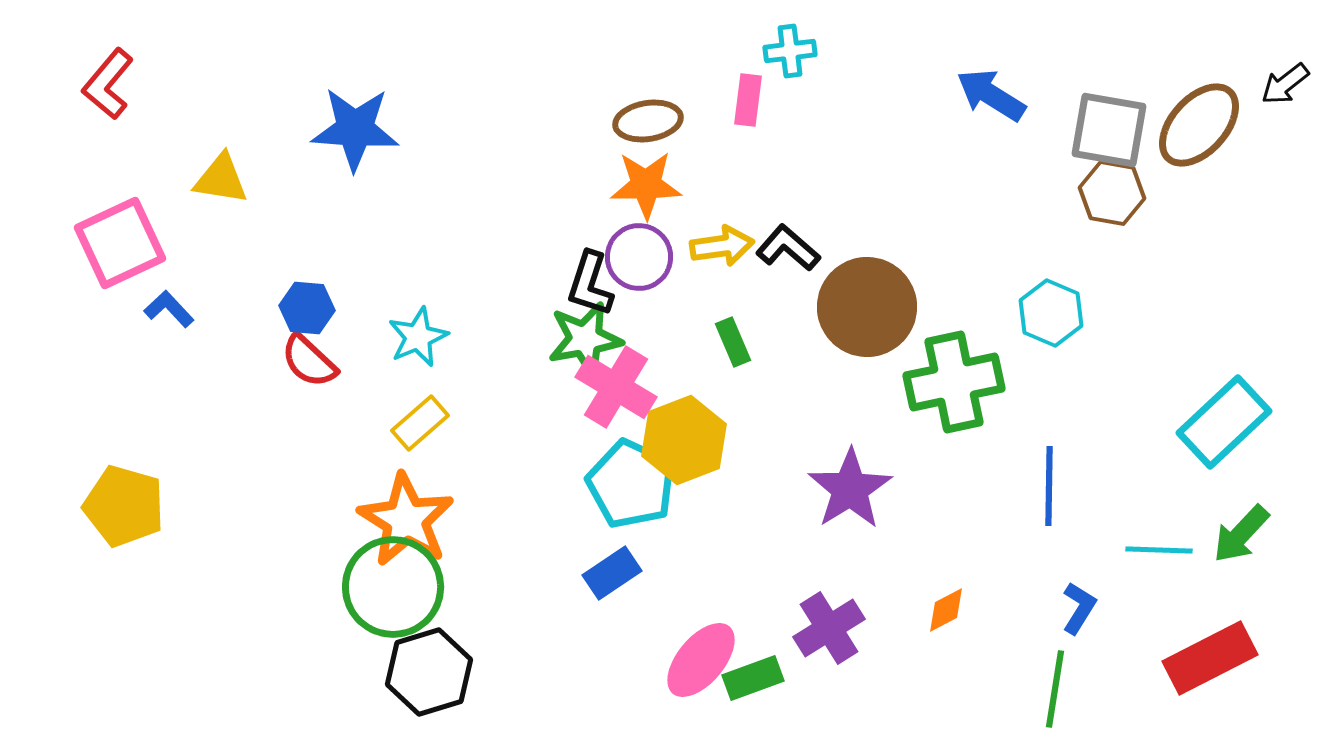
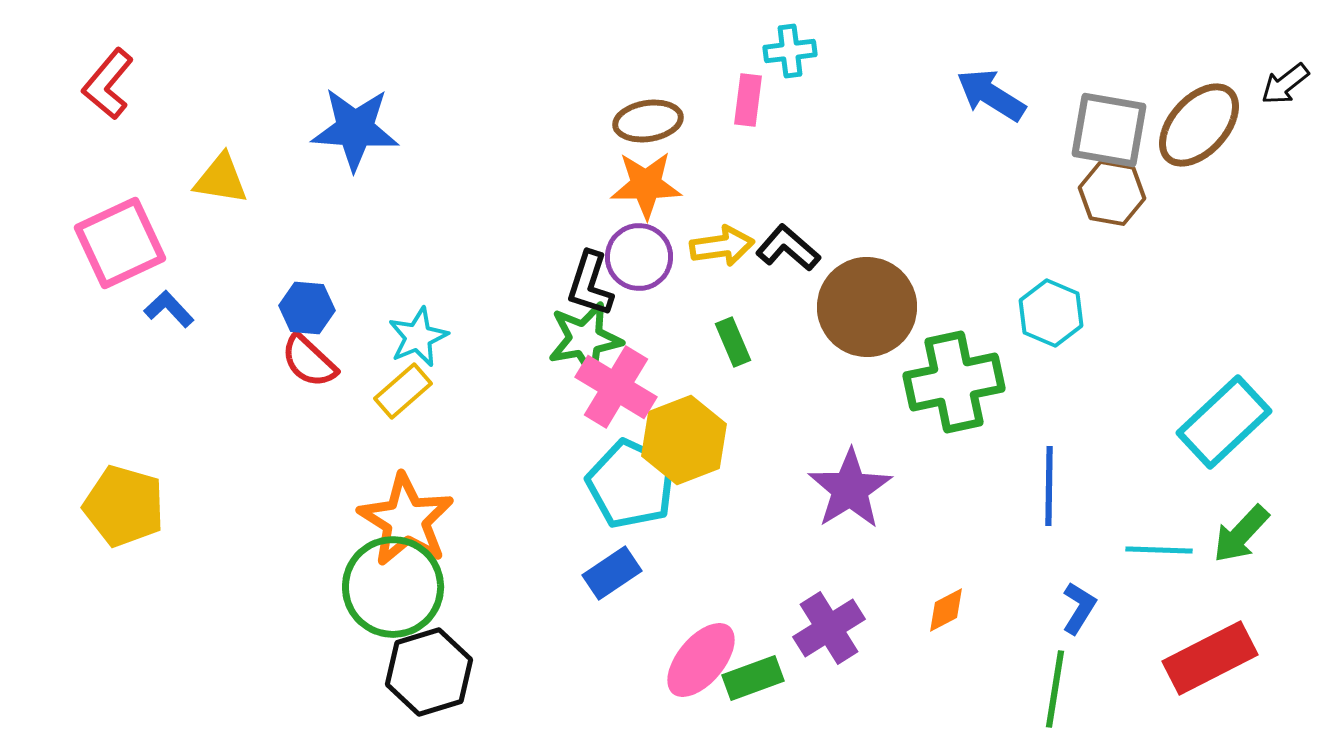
yellow rectangle at (420, 423): moved 17 px left, 32 px up
